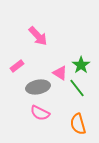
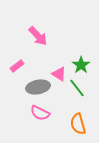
pink triangle: moved 1 px left, 1 px down
